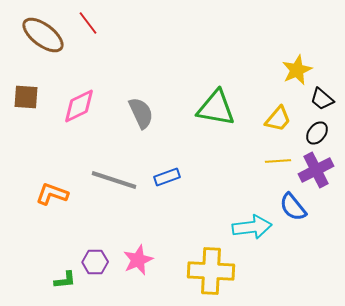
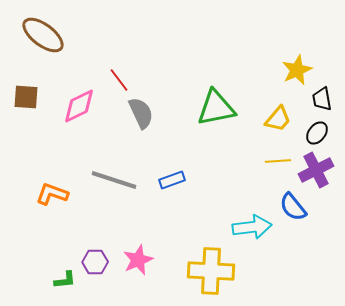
red line: moved 31 px right, 57 px down
black trapezoid: rotated 40 degrees clockwise
green triangle: rotated 21 degrees counterclockwise
blue rectangle: moved 5 px right, 3 px down
